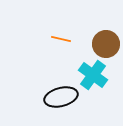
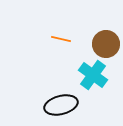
black ellipse: moved 8 px down
